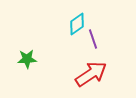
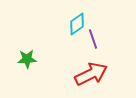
red arrow: rotated 8 degrees clockwise
